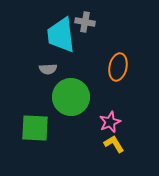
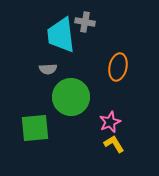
green square: rotated 8 degrees counterclockwise
